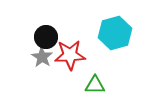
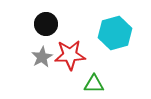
black circle: moved 13 px up
gray star: rotated 10 degrees clockwise
green triangle: moved 1 px left, 1 px up
